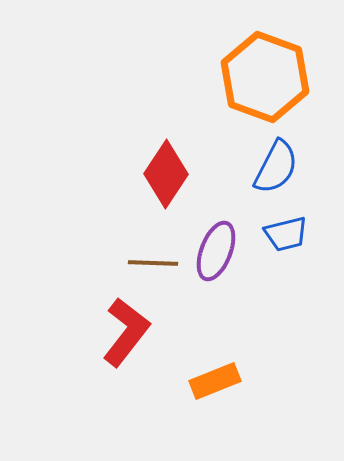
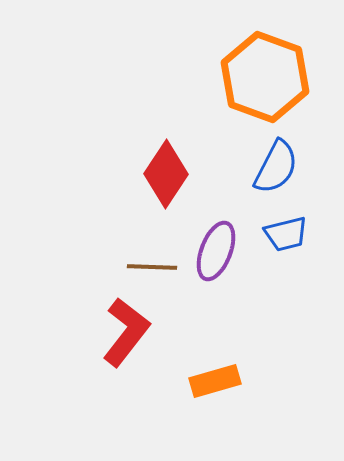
brown line: moved 1 px left, 4 px down
orange rectangle: rotated 6 degrees clockwise
